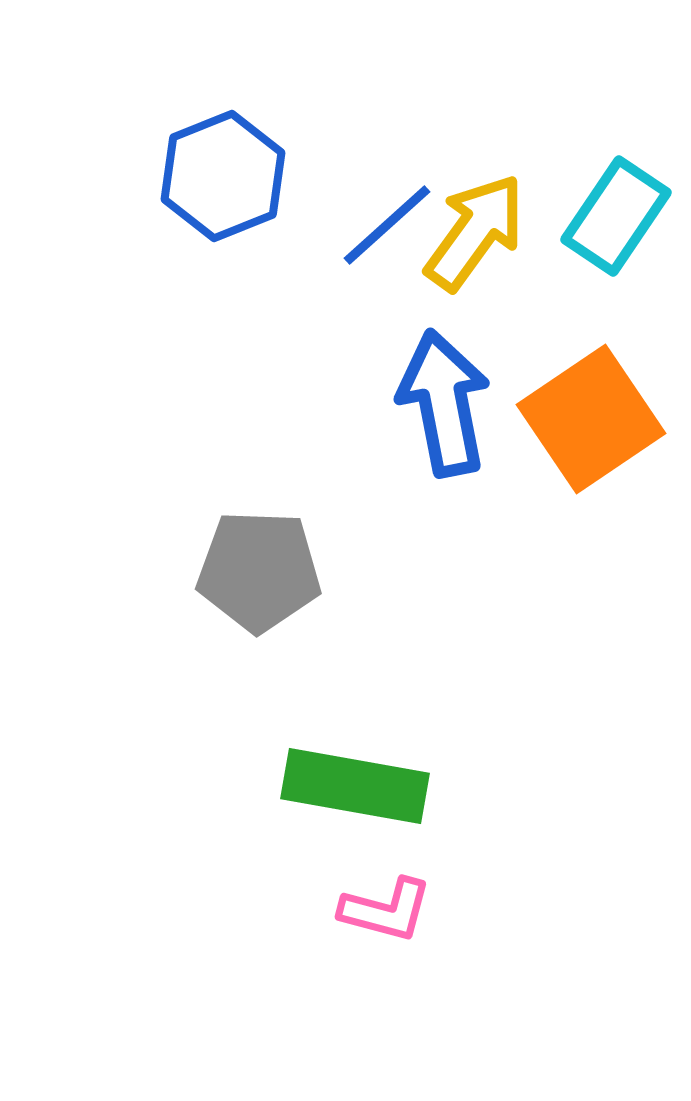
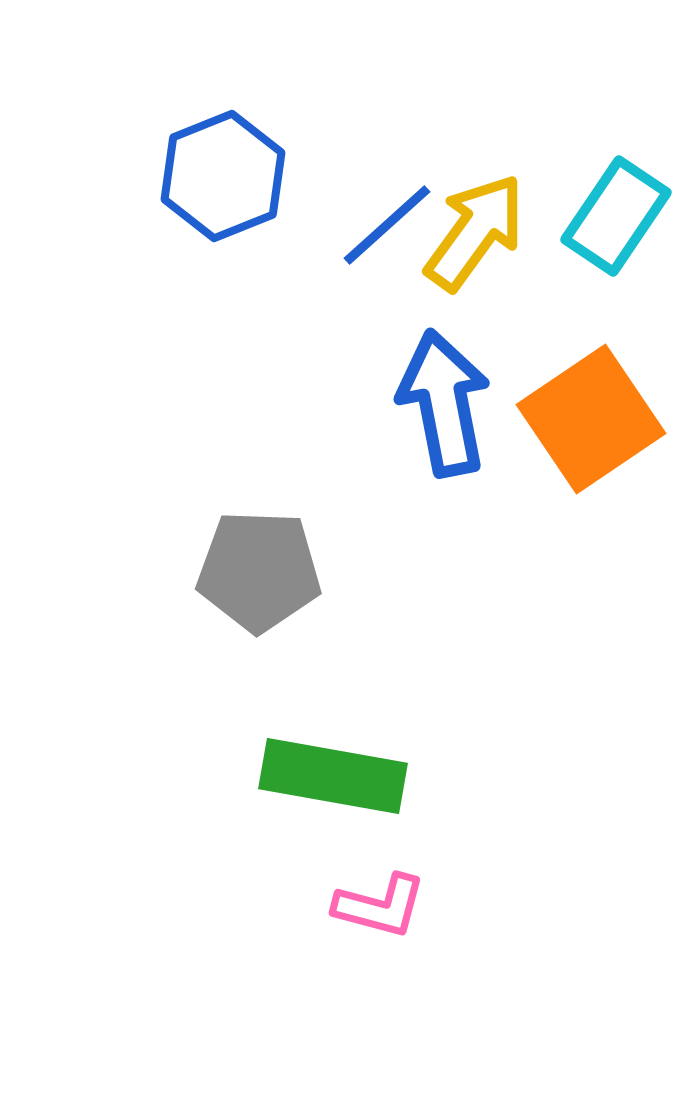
green rectangle: moved 22 px left, 10 px up
pink L-shape: moved 6 px left, 4 px up
